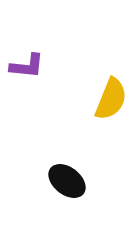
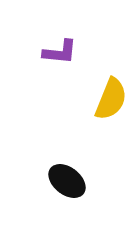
purple L-shape: moved 33 px right, 14 px up
